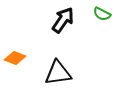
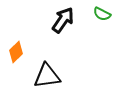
orange diamond: moved 1 px right, 6 px up; rotated 65 degrees counterclockwise
black triangle: moved 11 px left, 3 px down
